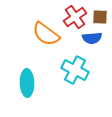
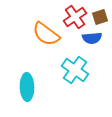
brown square: rotated 21 degrees counterclockwise
cyan cross: rotated 8 degrees clockwise
cyan ellipse: moved 4 px down
